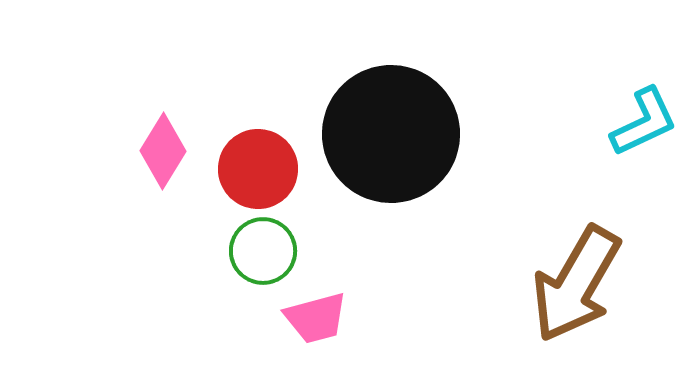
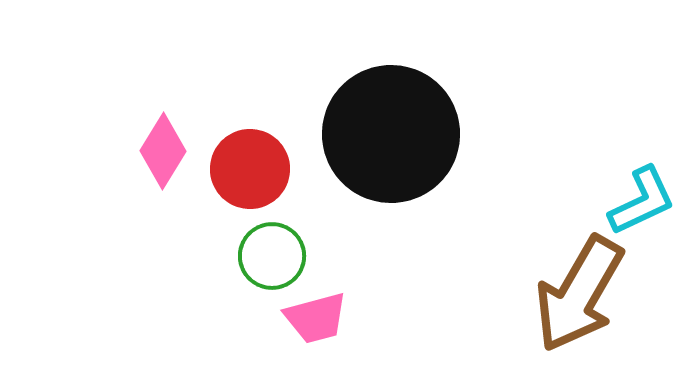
cyan L-shape: moved 2 px left, 79 px down
red circle: moved 8 px left
green circle: moved 9 px right, 5 px down
brown arrow: moved 3 px right, 10 px down
